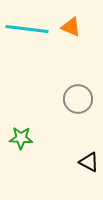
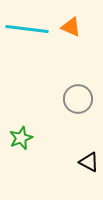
green star: rotated 25 degrees counterclockwise
